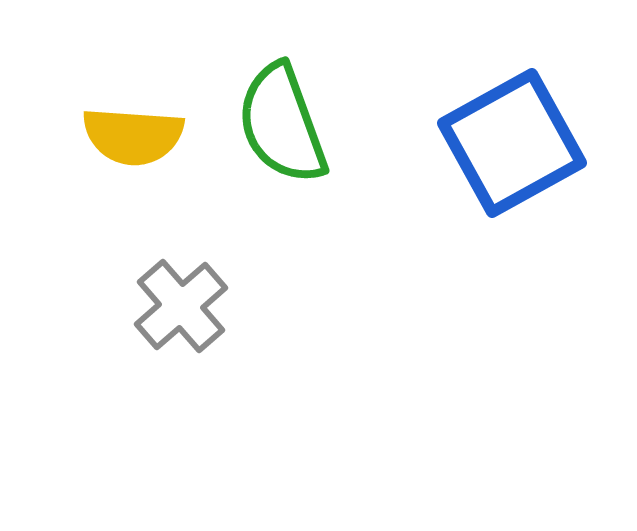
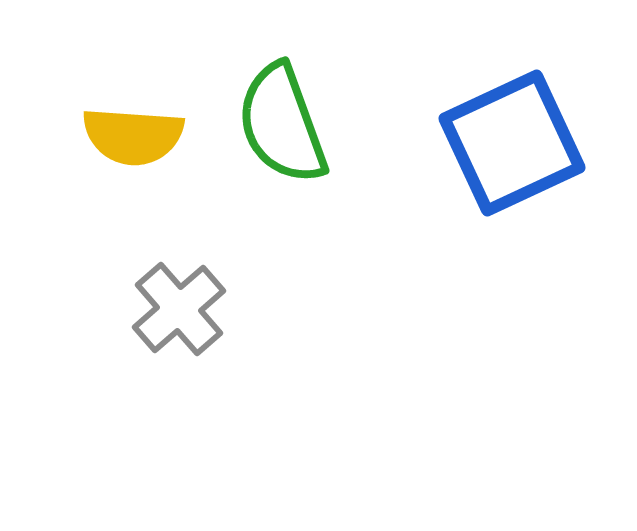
blue square: rotated 4 degrees clockwise
gray cross: moved 2 px left, 3 px down
